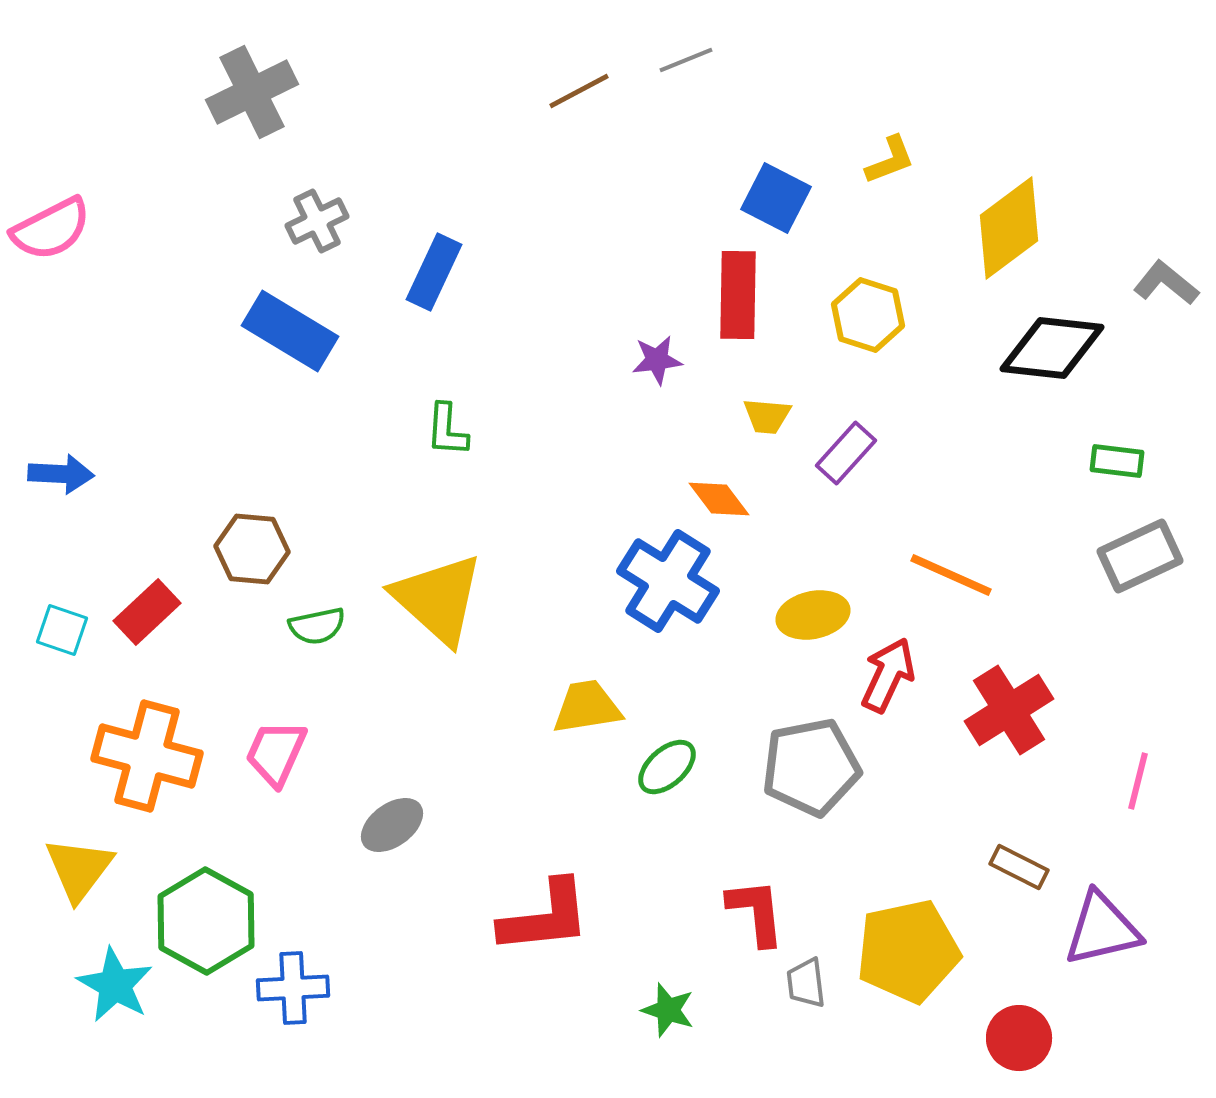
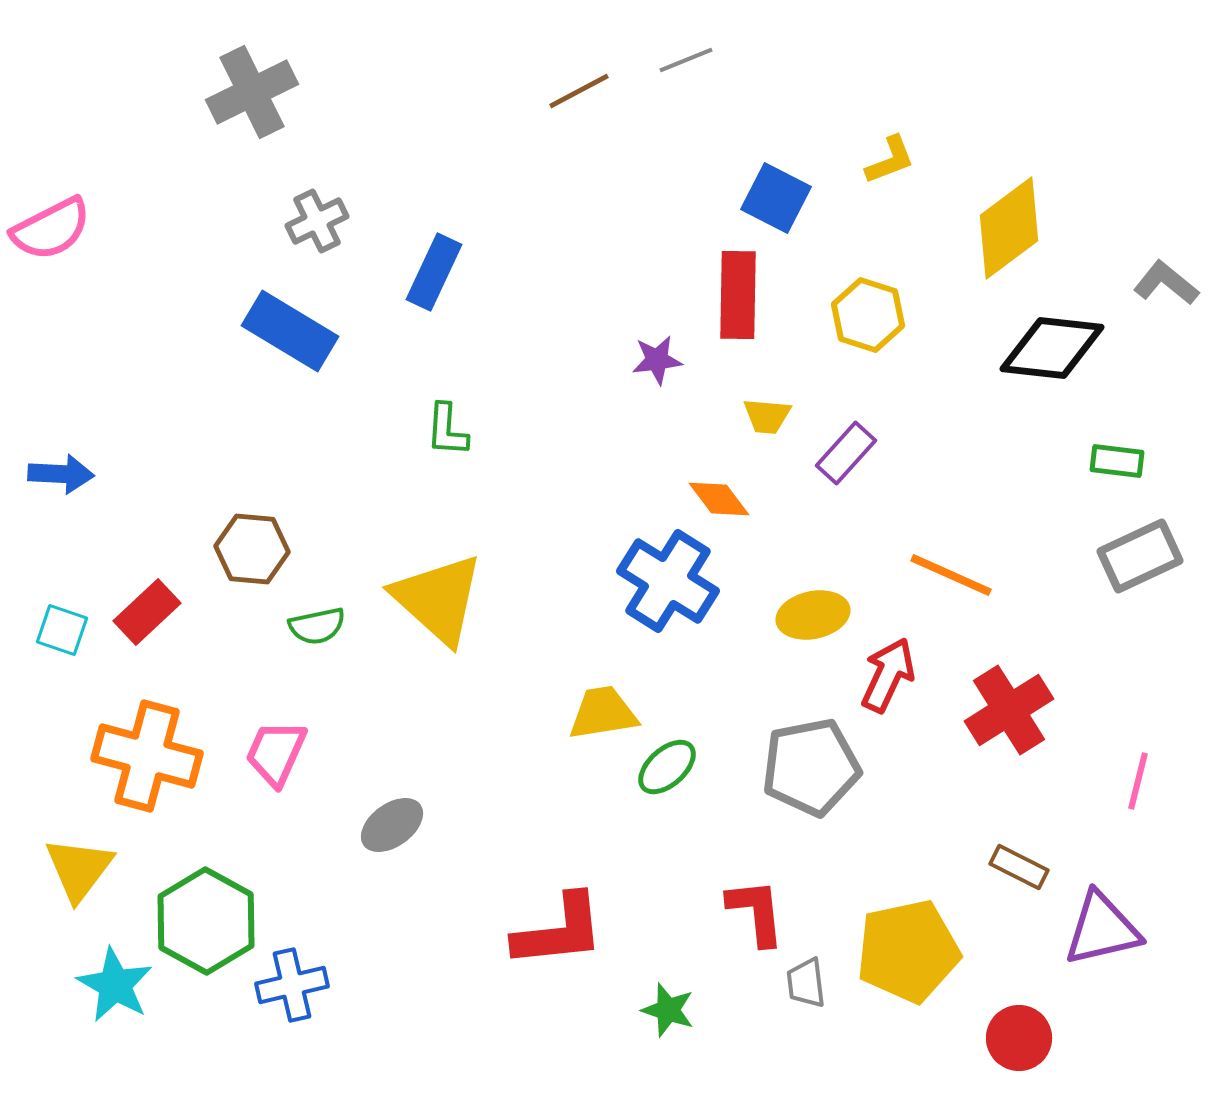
yellow trapezoid at (587, 707): moved 16 px right, 6 px down
red L-shape at (545, 917): moved 14 px right, 14 px down
blue cross at (293, 988): moved 1 px left, 3 px up; rotated 10 degrees counterclockwise
